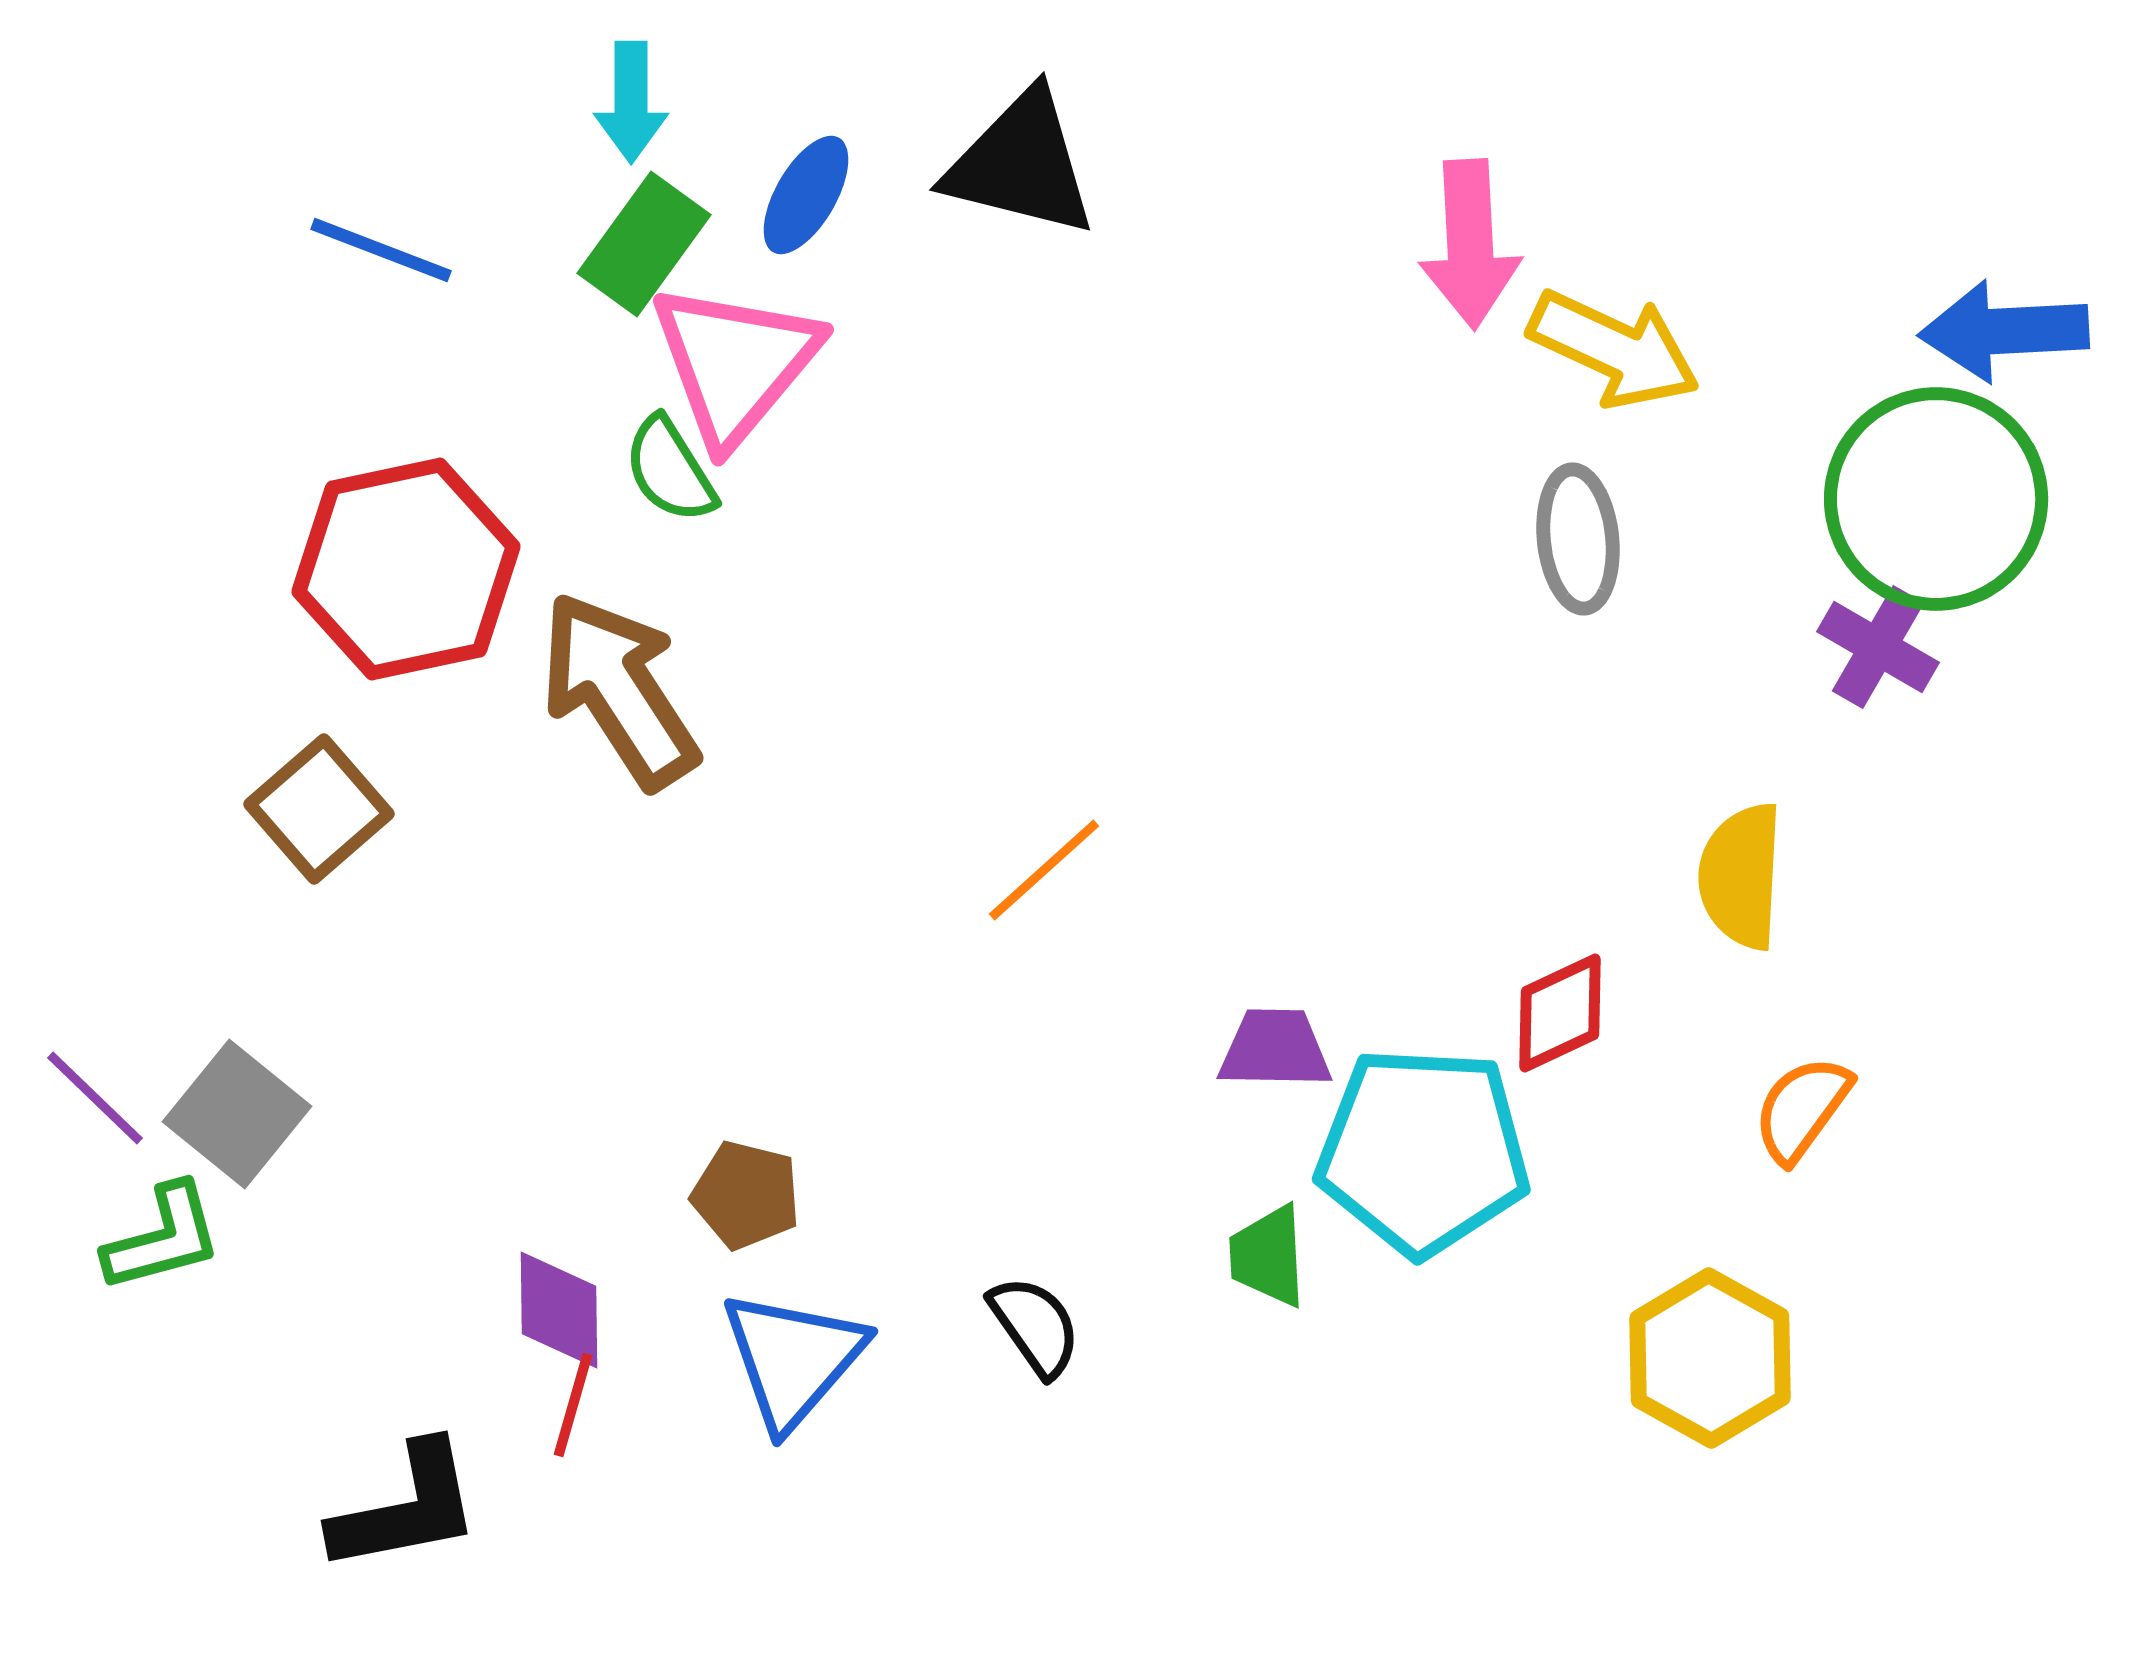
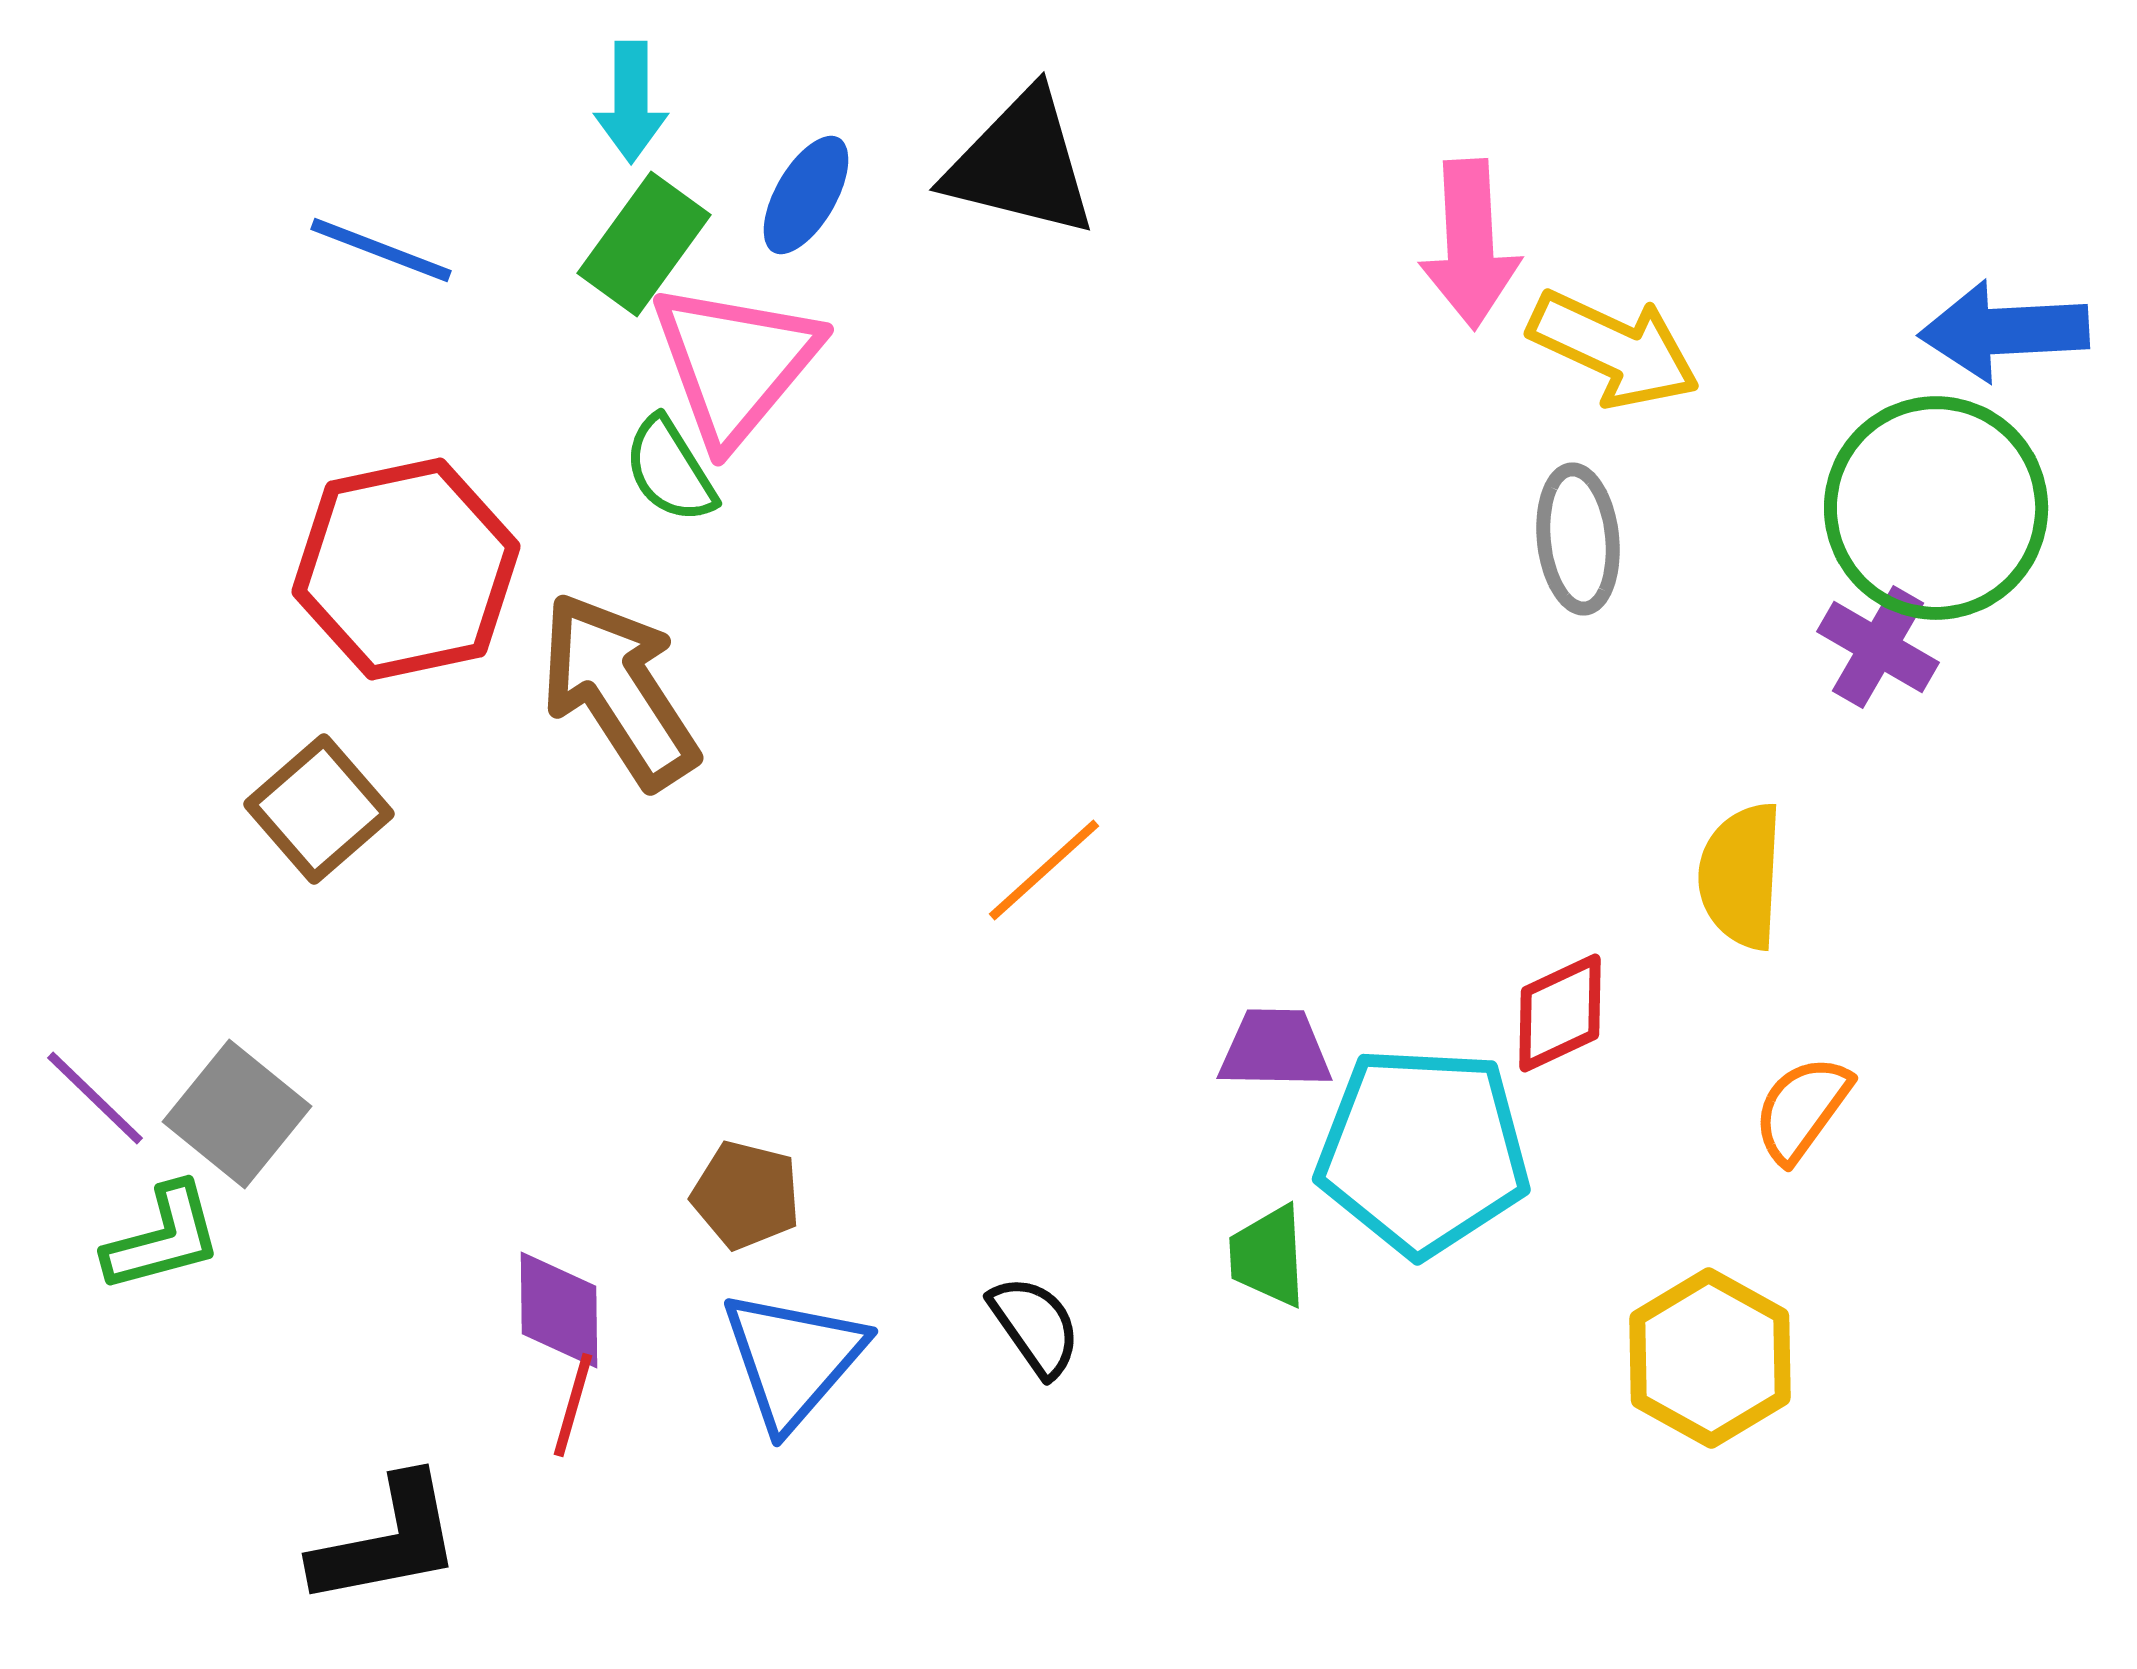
green circle: moved 9 px down
black L-shape: moved 19 px left, 33 px down
